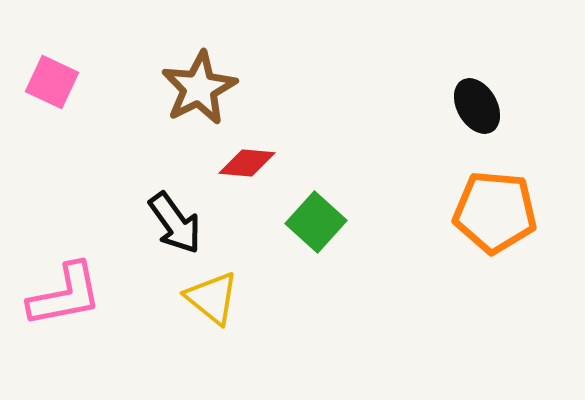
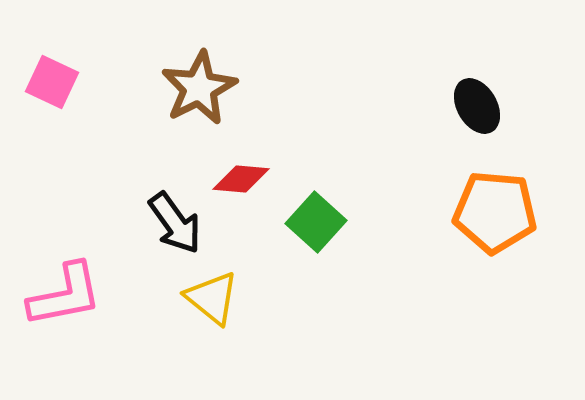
red diamond: moved 6 px left, 16 px down
